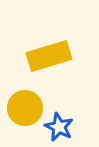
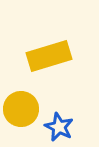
yellow circle: moved 4 px left, 1 px down
